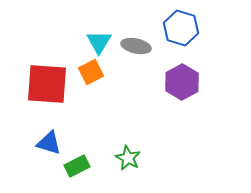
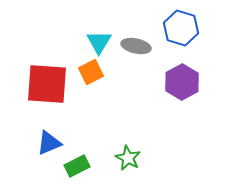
blue triangle: rotated 40 degrees counterclockwise
